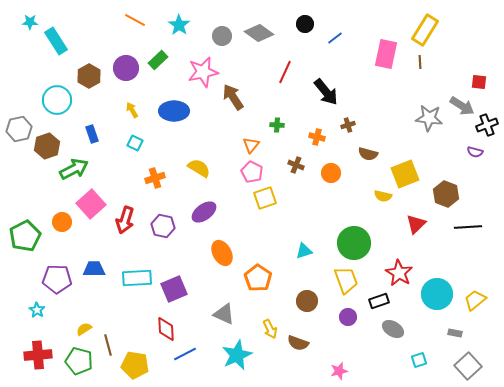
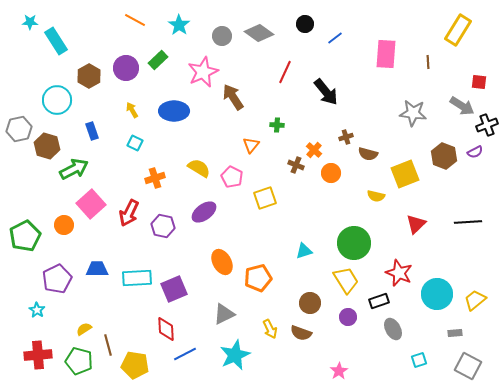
yellow rectangle at (425, 30): moved 33 px right
pink rectangle at (386, 54): rotated 8 degrees counterclockwise
brown line at (420, 62): moved 8 px right
pink star at (203, 72): rotated 12 degrees counterclockwise
gray star at (429, 118): moved 16 px left, 5 px up
brown cross at (348, 125): moved 2 px left, 12 px down
blue rectangle at (92, 134): moved 3 px up
orange cross at (317, 137): moved 3 px left, 13 px down; rotated 28 degrees clockwise
brown hexagon at (47, 146): rotated 25 degrees counterclockwise
purple semicircle at (475, 152): rotated 42 degrees counterclockwise
pink pentagon at (252, 172): moved 20 px left, 5 px down
brown hexagon at (446, 194): moved 2 px left, 38 px up
yellow semicircle at (383, 196): moved 7 px left
red arrow at (125, 220): moved 4 px right, 7 px up; rotated 8 degrees clockwise
orange circle at (62, 222): moved 2 px right, 3 px down
black line at (468, 227): moved 5 px up
orange ellipse at (222, 253): moved 9 px down
blue trapezoid at (94, 269): moved 3 px right
red star at (399, 273): rotated 8 degrees counterclockwise
orange pentagon at (258, 278): rotated 24 degrees clockwise
purple pentagon at (57, 279): rotated 28 degrees counterclockwise
yellow trapezoid at (346, 280): rotated 12 degrees counterclockwise
brown circle at (307, 301): moved 3 px right, 2 px down
gray triangle at (224, 314): rotated 50 degrees counterclockwise
gray ellipse at (393, 329): rotated 30 degrees clockwise
gray rectangle at (455, 333): rotated 16 degrees counterclockwise
brown semicircle at (298, 343): moved 3 px right, 10 px up
cyan star at (237, 355): moved 2 px left
gray square at (468, 366): rotated 20 degrees counterclockwise
pink star at (339, 371): rotated 18 degrees counterclockwise
